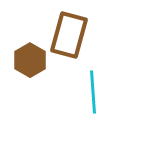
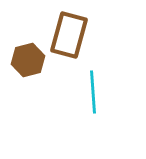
brown hexagon: moved 2 px left; rotated 16 degrees clockwise
